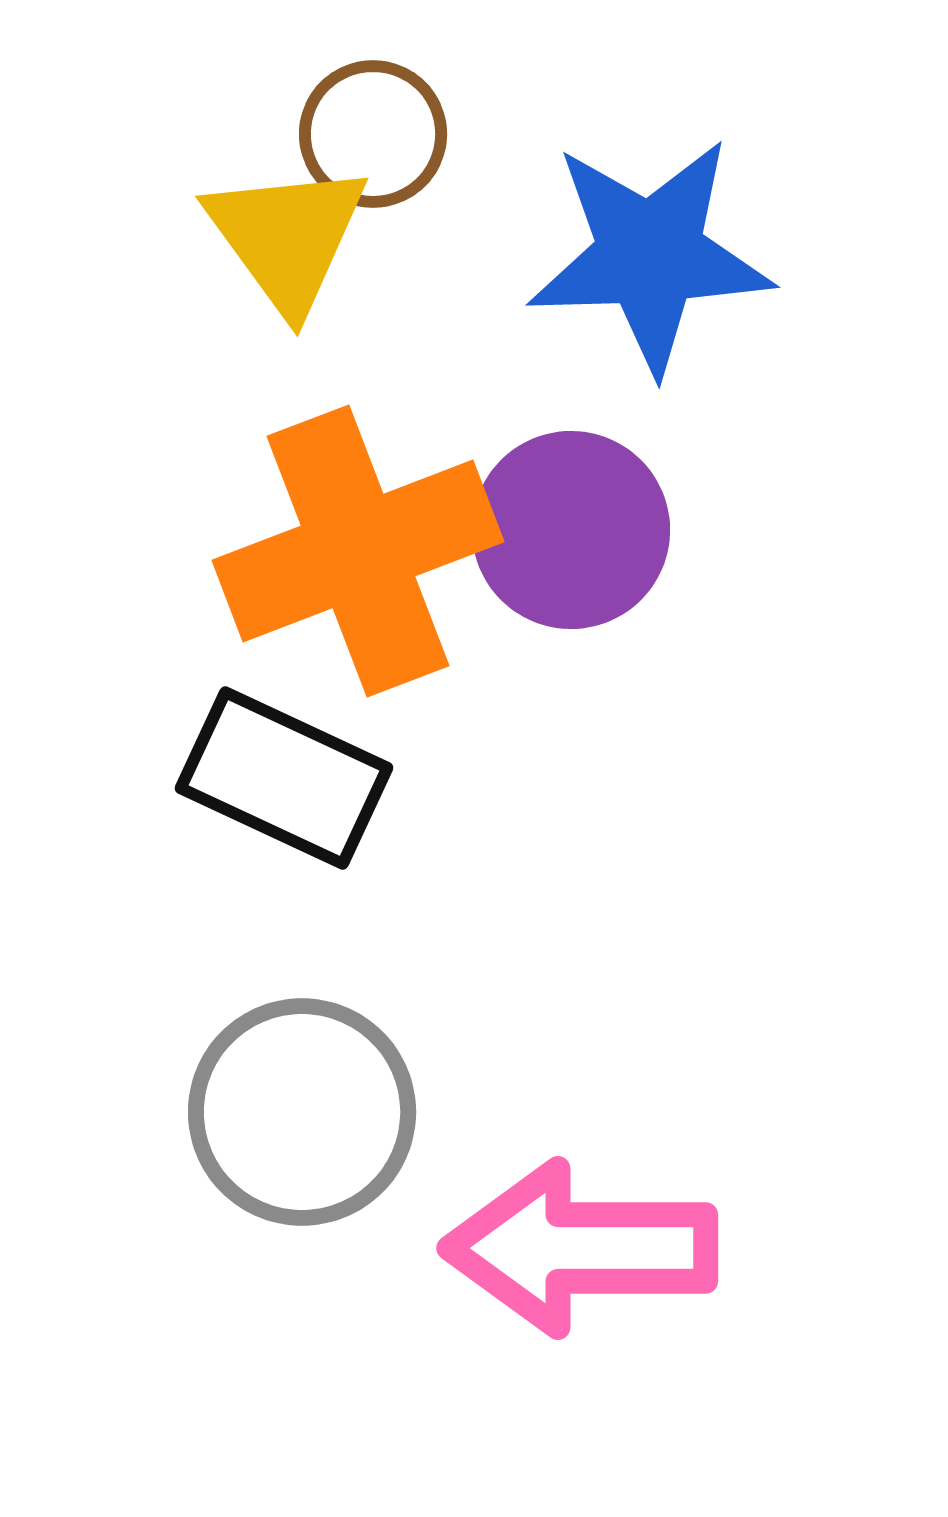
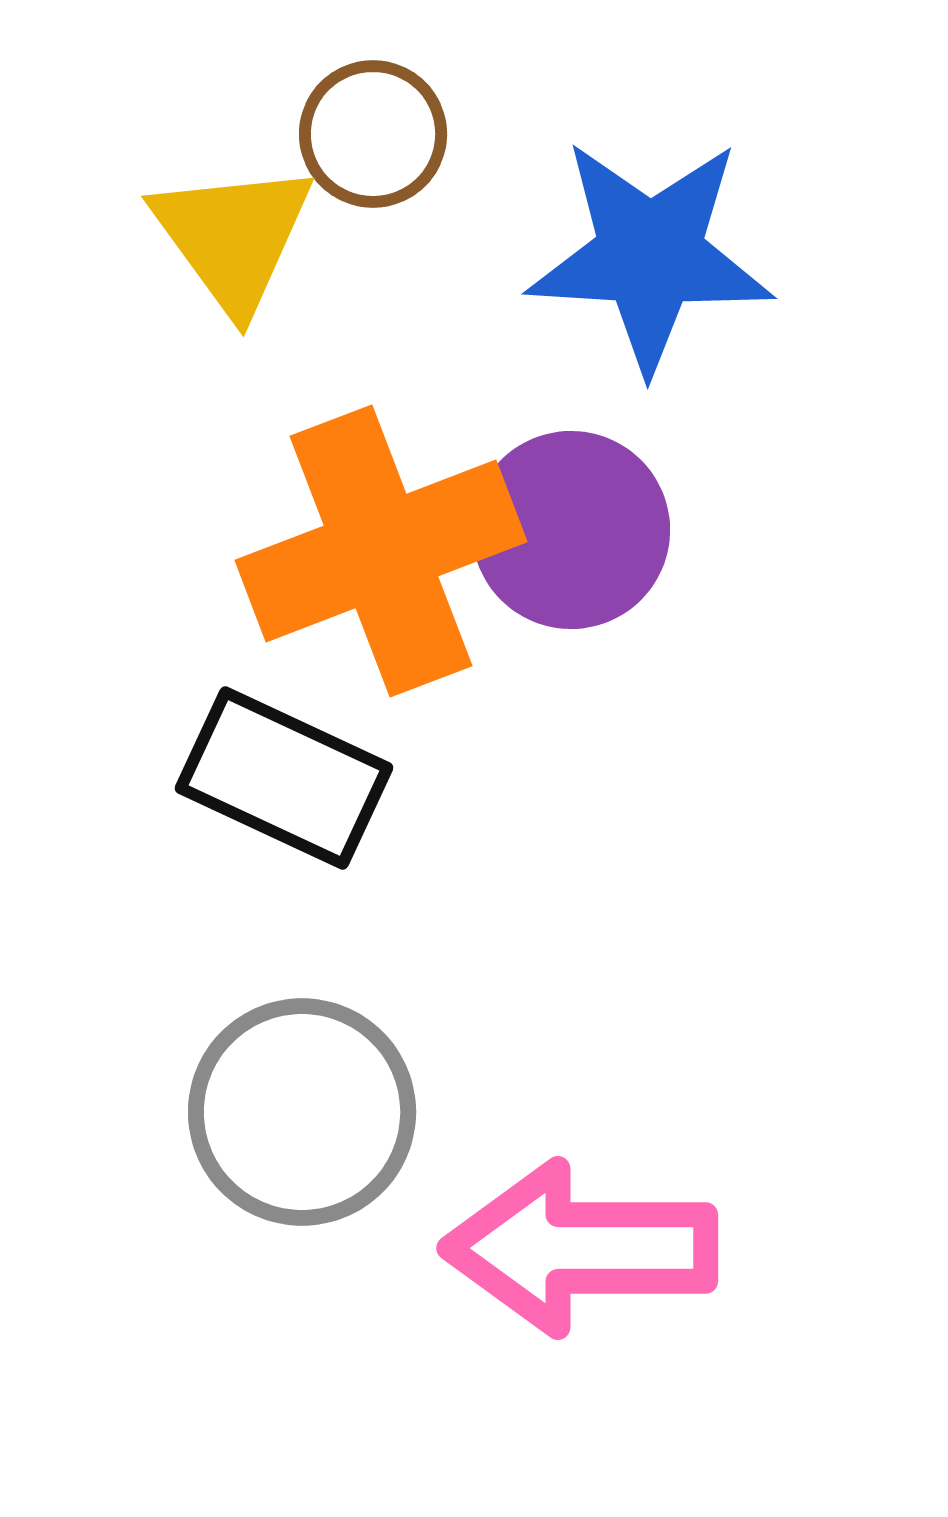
yellow triangle: moved 54 px left
blue star: rotated 5 degrees clockwise
orange cross: moved 23 px right
